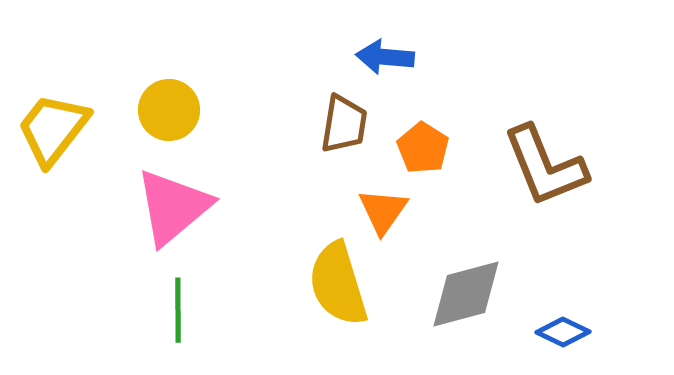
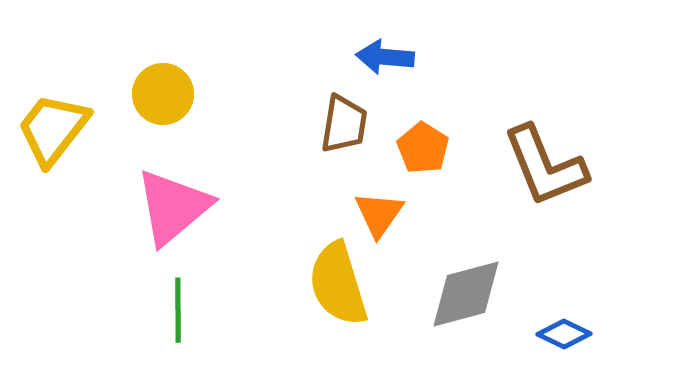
yellow circle: moved 6 px left, 16 px up
orange triangle: moved 4 px left, 3 px down
blue diamond: moved 1 px right, 2 px down
